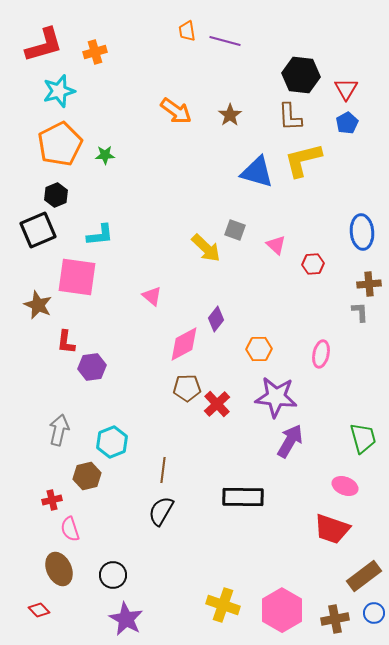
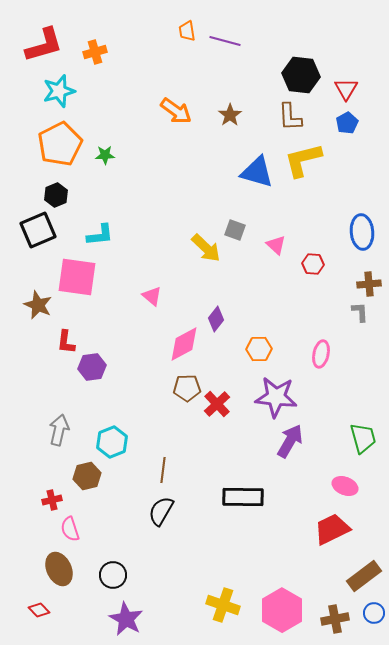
red hexagon at (313, 264): rotated 10 degrees clockwise
red trapezoid at (332, 529): rotated 135 degrees clockwise
